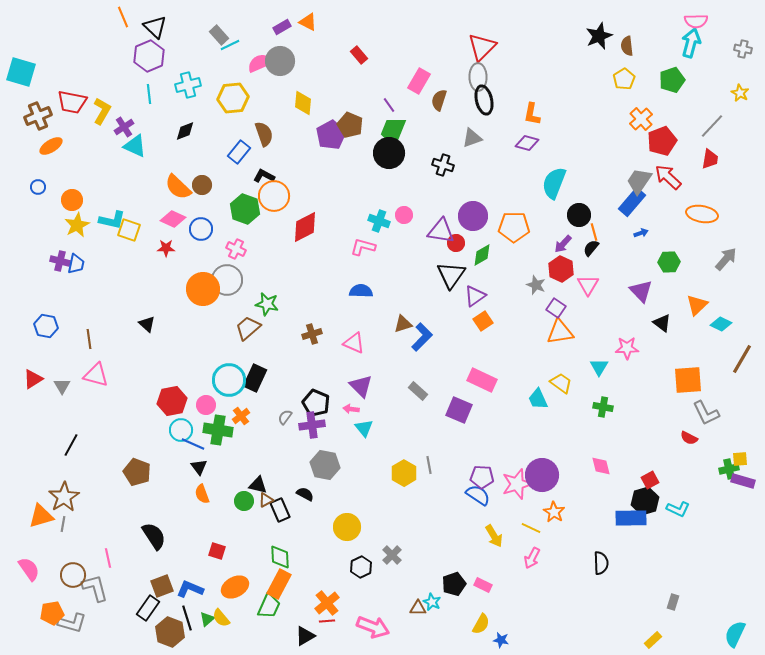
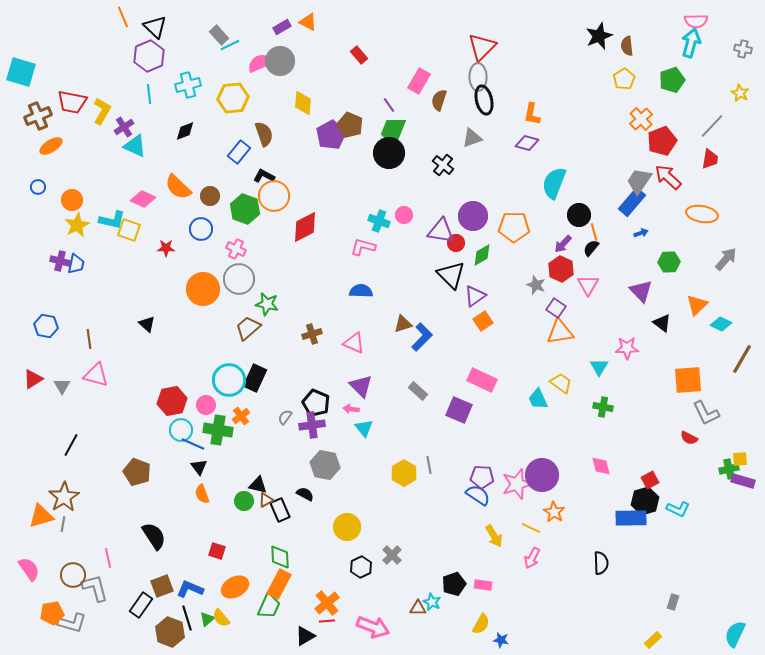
black cross at (443, 165): rotated 20 degrees clockwise
brown circle at (202, 185): moved 8 px right, 11 px down
pink diamond at (173, 219): moved 30 px left, 20 px up
black triangle at (451, 275): rotated 20 degrees counterclockwise
gray circle at (227, 280): moved 12 px right, 1 px up
pink rectangle at (483, 585): rotated 18 degrees counterclockwise
black rectangle at (148, 608): moved 7 px left, 3 px up
